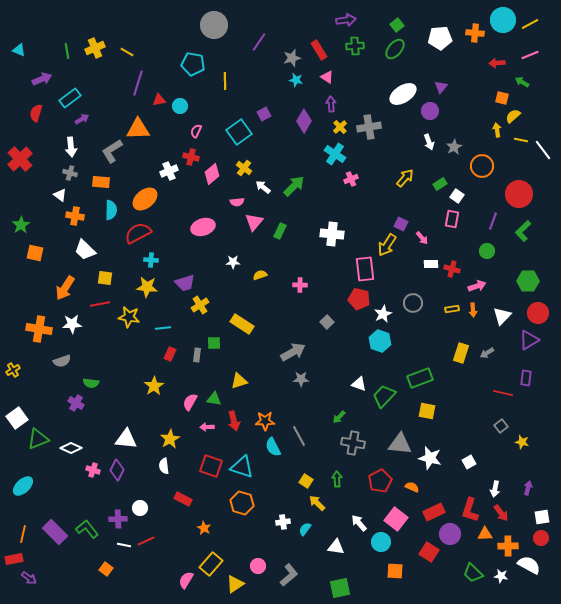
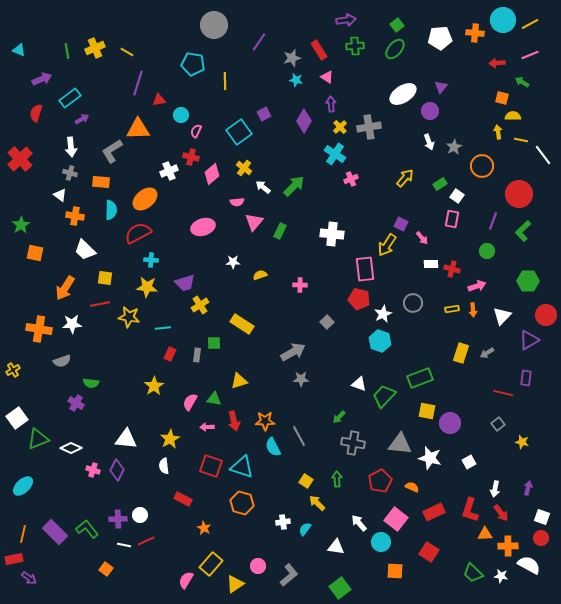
cyan circle at (180, 106): moved 1 px right, 9 px down
yellow semicircle at (513, 116): rotated 42 degrees clockwise
yellow arrow at (497, 130): moved 1 px right, 2 px down
white line at (543, 150): moved 5 px down
red circle at (538, 313): moved 8 px right, 2 px down
gray square at (501, 426): moved 3 px left, 2 px up
white circle at (140, 508): moved 7 px down
white square at (542, 517): rotated 28 degrees clockwise
purple circle at (450, 534): moved 111 px up
green square at (340, 588): rotated 25 degrees counterclockwise
